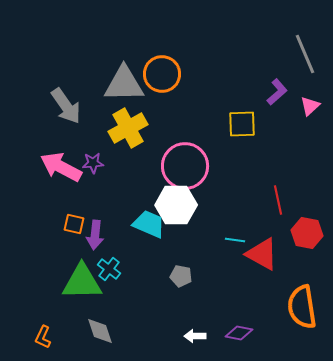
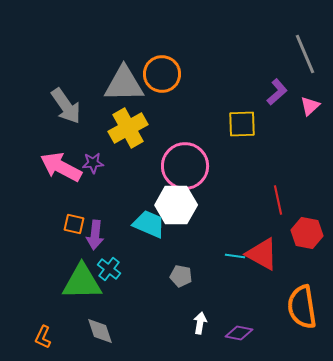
cyan line: moved 16 px down
white arrow: moved 5 px right, 13 px up; rotated 100 degrees clockwise
